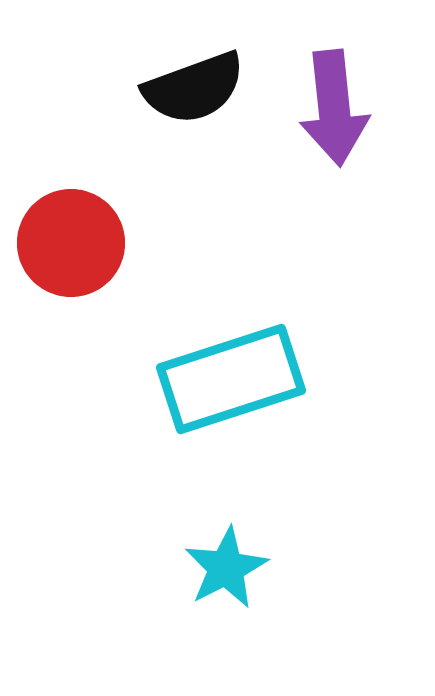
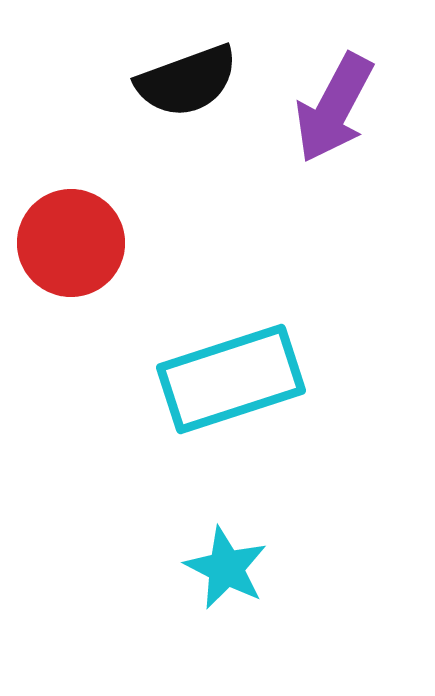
black semicircle: moved 7 px left, 7 px up
purple arrow: rotated 34 degrees clockwise
cyan star: rotated 18 degrees counterclockwise
